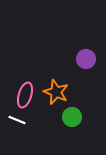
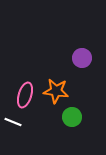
purple circle: moved 4 px left, 1 px up
orange star: moved 1 px up; rotated 15 degrees counterclockwise
white line: moved 4 px left, 2 px down
